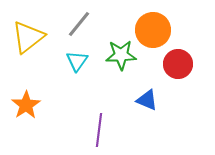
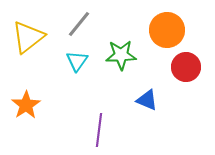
orange circle: moved 14 px right
red circle: moved 8 px right, 3 px down
